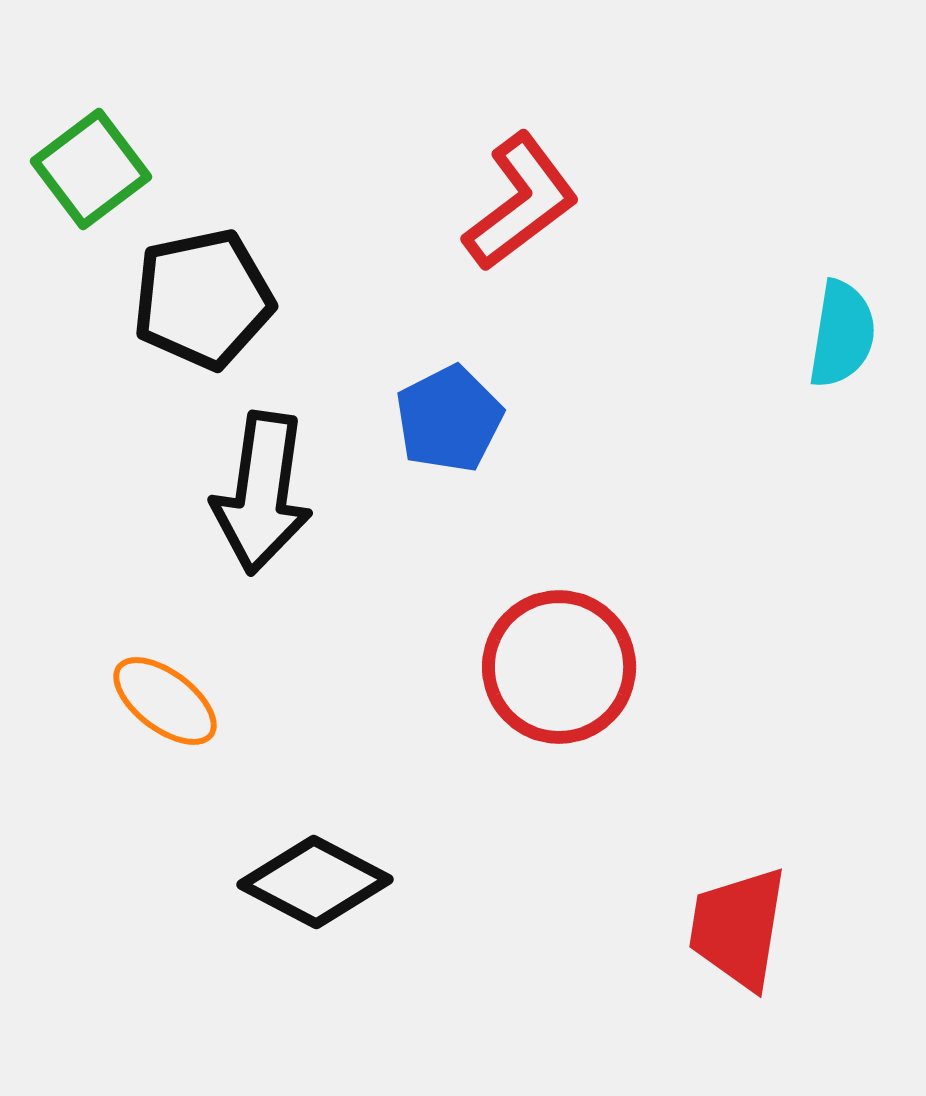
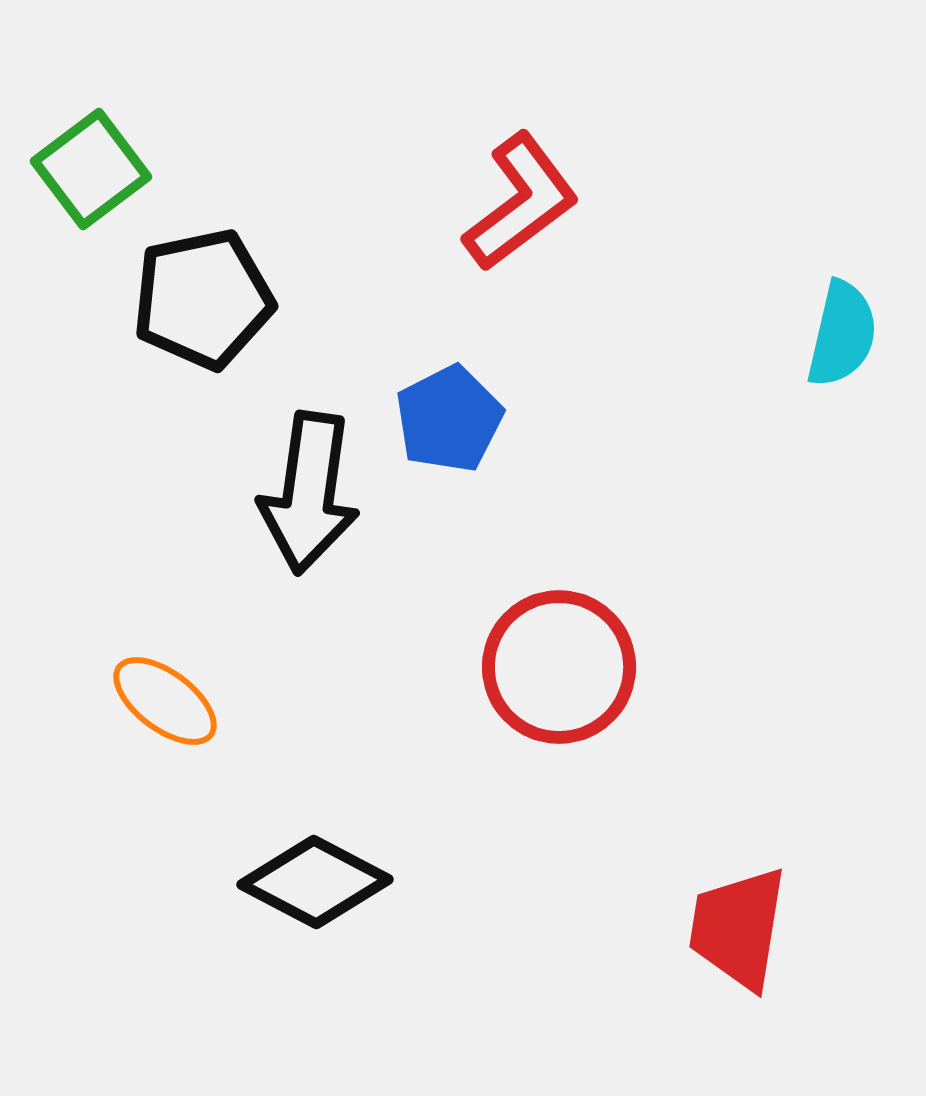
cyan semicircle: rotated 4 degrees clockwise
black arrow: moved 47 px right
